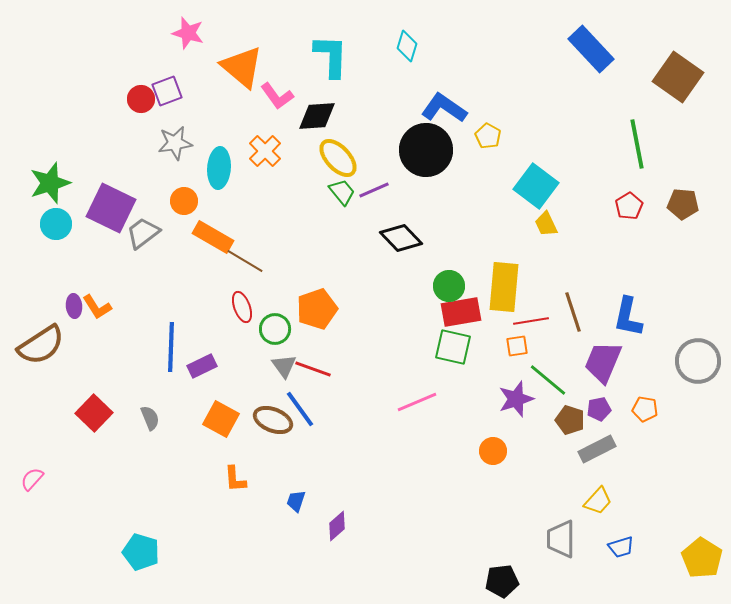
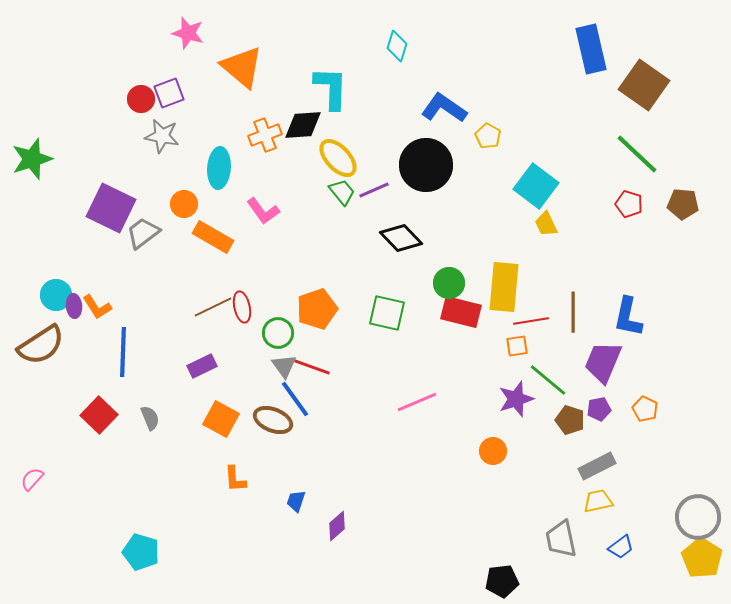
cyan diamond at (407, 46): moved 10 px left
blue rectangle at (591, 49): rotated 30 degrees clockwise
cyan L-shape at (331, 56): moved 32 px down
brown square at (678, 77): moved 34 px left, 8 px down
purple square at (167, 91): moved 2 px right, 2 px down
pink L-shape at (277, 96): moved 14 px left, 115 px down
black diamond at (317, 116): moved 14 px left, 9 px down
gray star at (175, 143): moved 13 px left, 7 px up; rotated 20 degrees clockwise
green line at (637, 144): moved 10 px down; rotated 36 degrees counterclockwise
black circle at (426, 150): moved 15 px down
orange cross at (265, 151): moved 16 px up; rotated 24 degrees clockwise
green star at (50, 183): moved 18 px left, 24 px up
orange circle at (184, 201): moved 3 px down
red pentagon at (629, 206): moved 2 px up; rotated 24 degrees counterclockwise
cyan circle at (56, 224): moved 71 px down
brown line at (245, 261): moved 32 px left, 46 px down; rotated 57 degrees counterclockwise
green circle at (449, 286): moved 3 px up
red ellipse at (242, 307): rotated 8 degrees clockwise
red rectangle at (461, 312): rotated 24 degrees clockwise
brown line at (573, 312): rotated 18 degrees clockwise
green circle at (275, 329): moved 3 px right, 4 px down
blue line at (171, 347): moved 48 px left, 5 px down
green square at (453, 347): moved 66 px left, 34 px up
gray circle at (698, 361): moved 156 px down
red line at (313, 369): moved 1 px left, 2 px up
blue line at (300, 409): moved 5 px left, 10 px up
orange pentagon at (645, 409): rotated 15 degrees clockwise
red square at (94, 413): moved 5 px right, 2 px down
gray rectangle at (597, 449): moved 17 px down
yellow trapezoid at (598, 501): rotated 144 degrees counterclockwise
gray trapezoid at (561, 539): rotated 12 degrees counterclockwise
blue trapezoid at (621, 547): rotated 20 degrees counterclockwise
